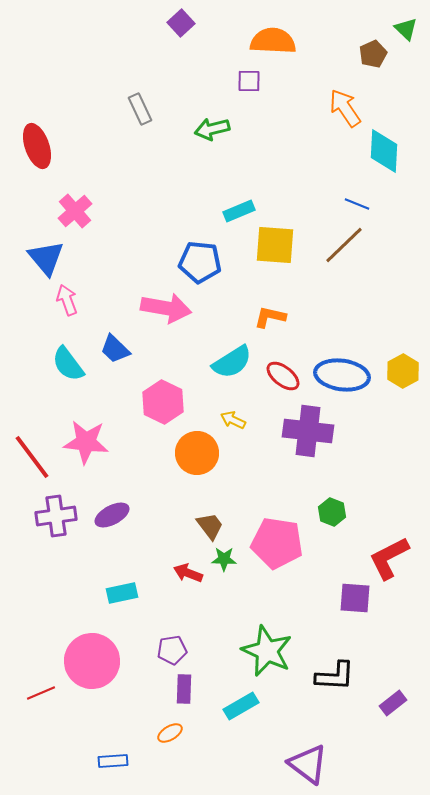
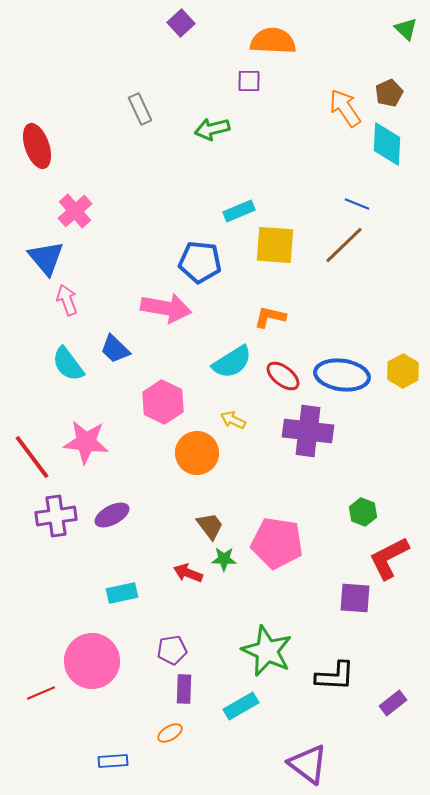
brown pentagon at (373, 54): moved 16 px right, 39 px down
cyan diamond at (384, 151): moved 3 px right, 7 px up
green hexagon at (332, 512): moved 31 px right
